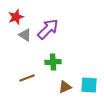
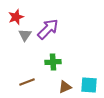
gray triangle: rotated 32 degrees clockwise
brown line: moved 4 px down
